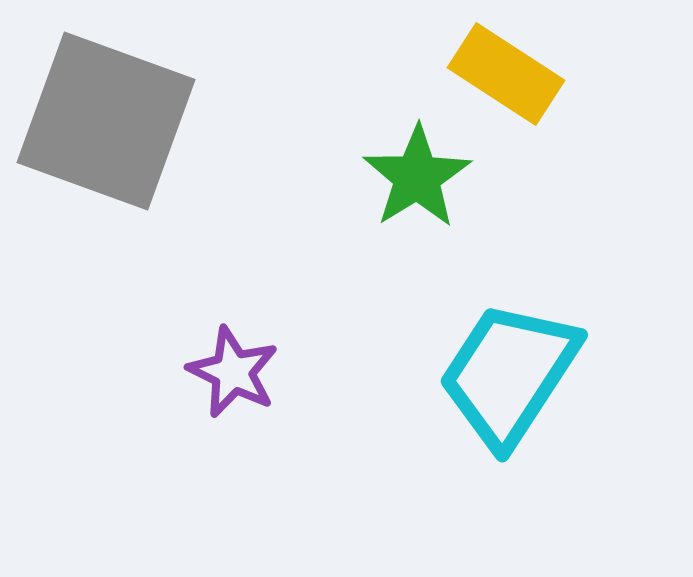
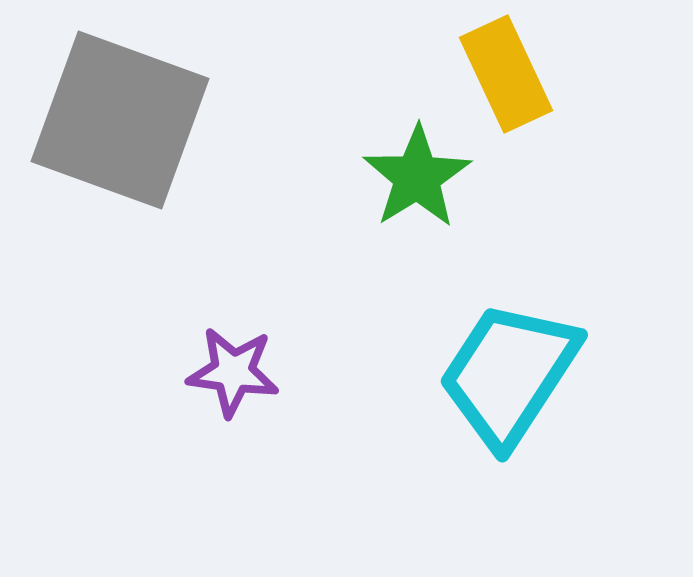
yellow rectangle: rotated 32 degrees clockwise
gray square: moved 14 px right, 1 px up
purple star: rotated 18 degrees counterclockwise
